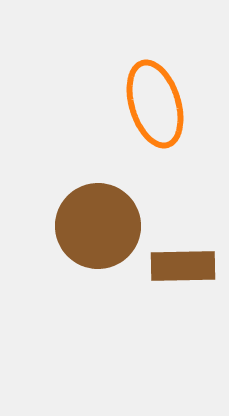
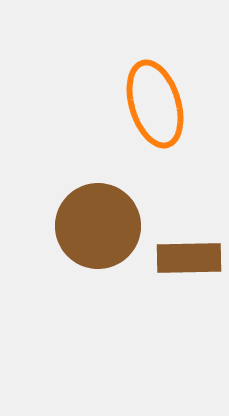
brown rectangle: moved 6 px right, 8 px up
